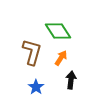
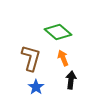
green diamond: moved 1 px down; rotated 16 degrees counterclockwise
brown L-shape: moved 1 px left, 6 px down
orange arrow: moved 2 px right; rotated 56 degrees counterclockwise
